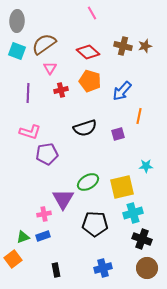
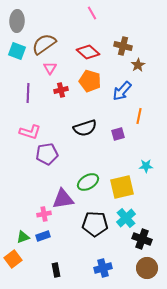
brown star: moved 7 px left, 19 px down; rotated 16 degrees counterclockwise
purple triangle: rotated 50 degrees clockwise
cyan cross: moved 7 px left, 5 px down; rotated 24 degrees counterclockwise
